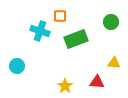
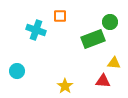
green circle: moved 1 px left
cyan cross: moved 4 px left, 1 px up
green rectangle: moved 17 px right
cyan circle: moved 5 px down
red triangle: moved 6 px right, 1 px up
